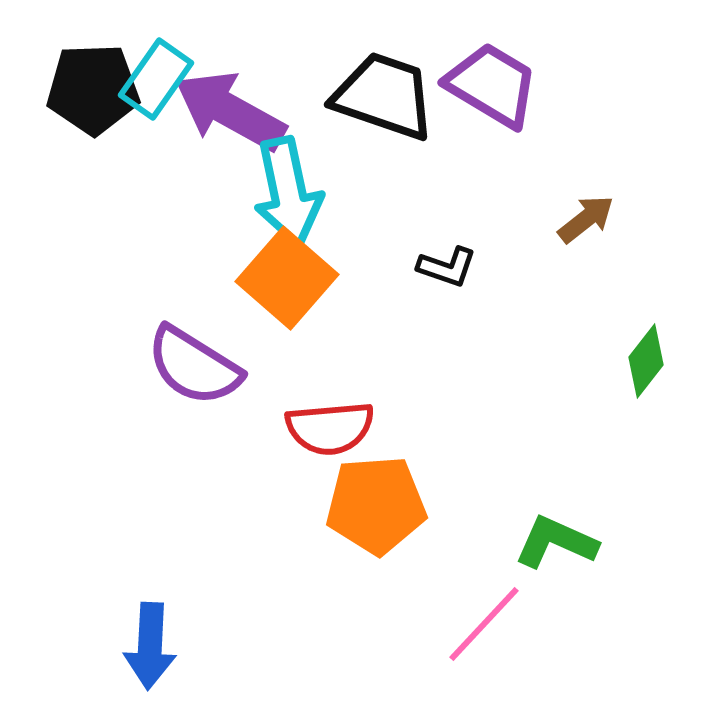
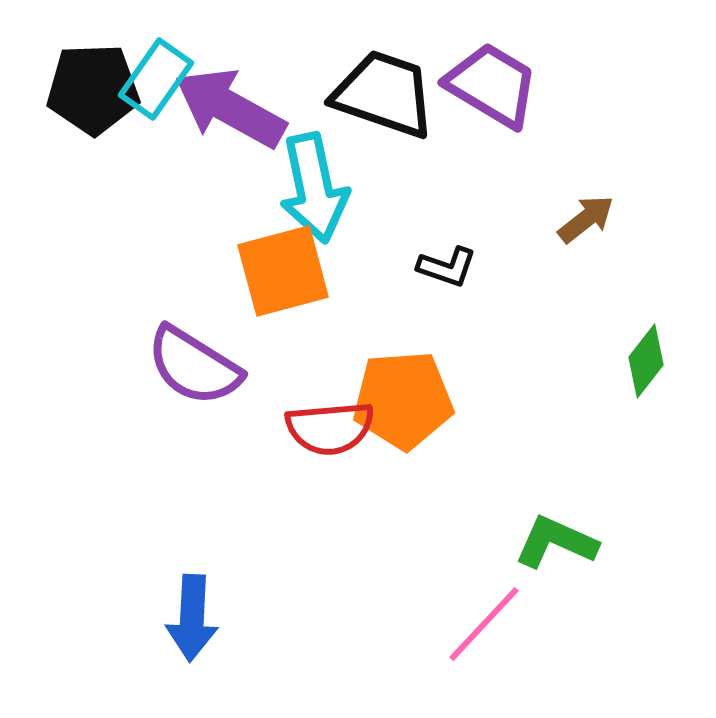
black trapezoid: moved 2 px up
purple arrow: moved 3 px up
cyan arrow: moved 26 px right, 4 px up
orange square: moved 4 px left, 7 px up; rotated 34 degrees clockwise
orange pentagon: moved 27 px right, 105 px up
blue arrow: moved 42 px right, 28 px up
